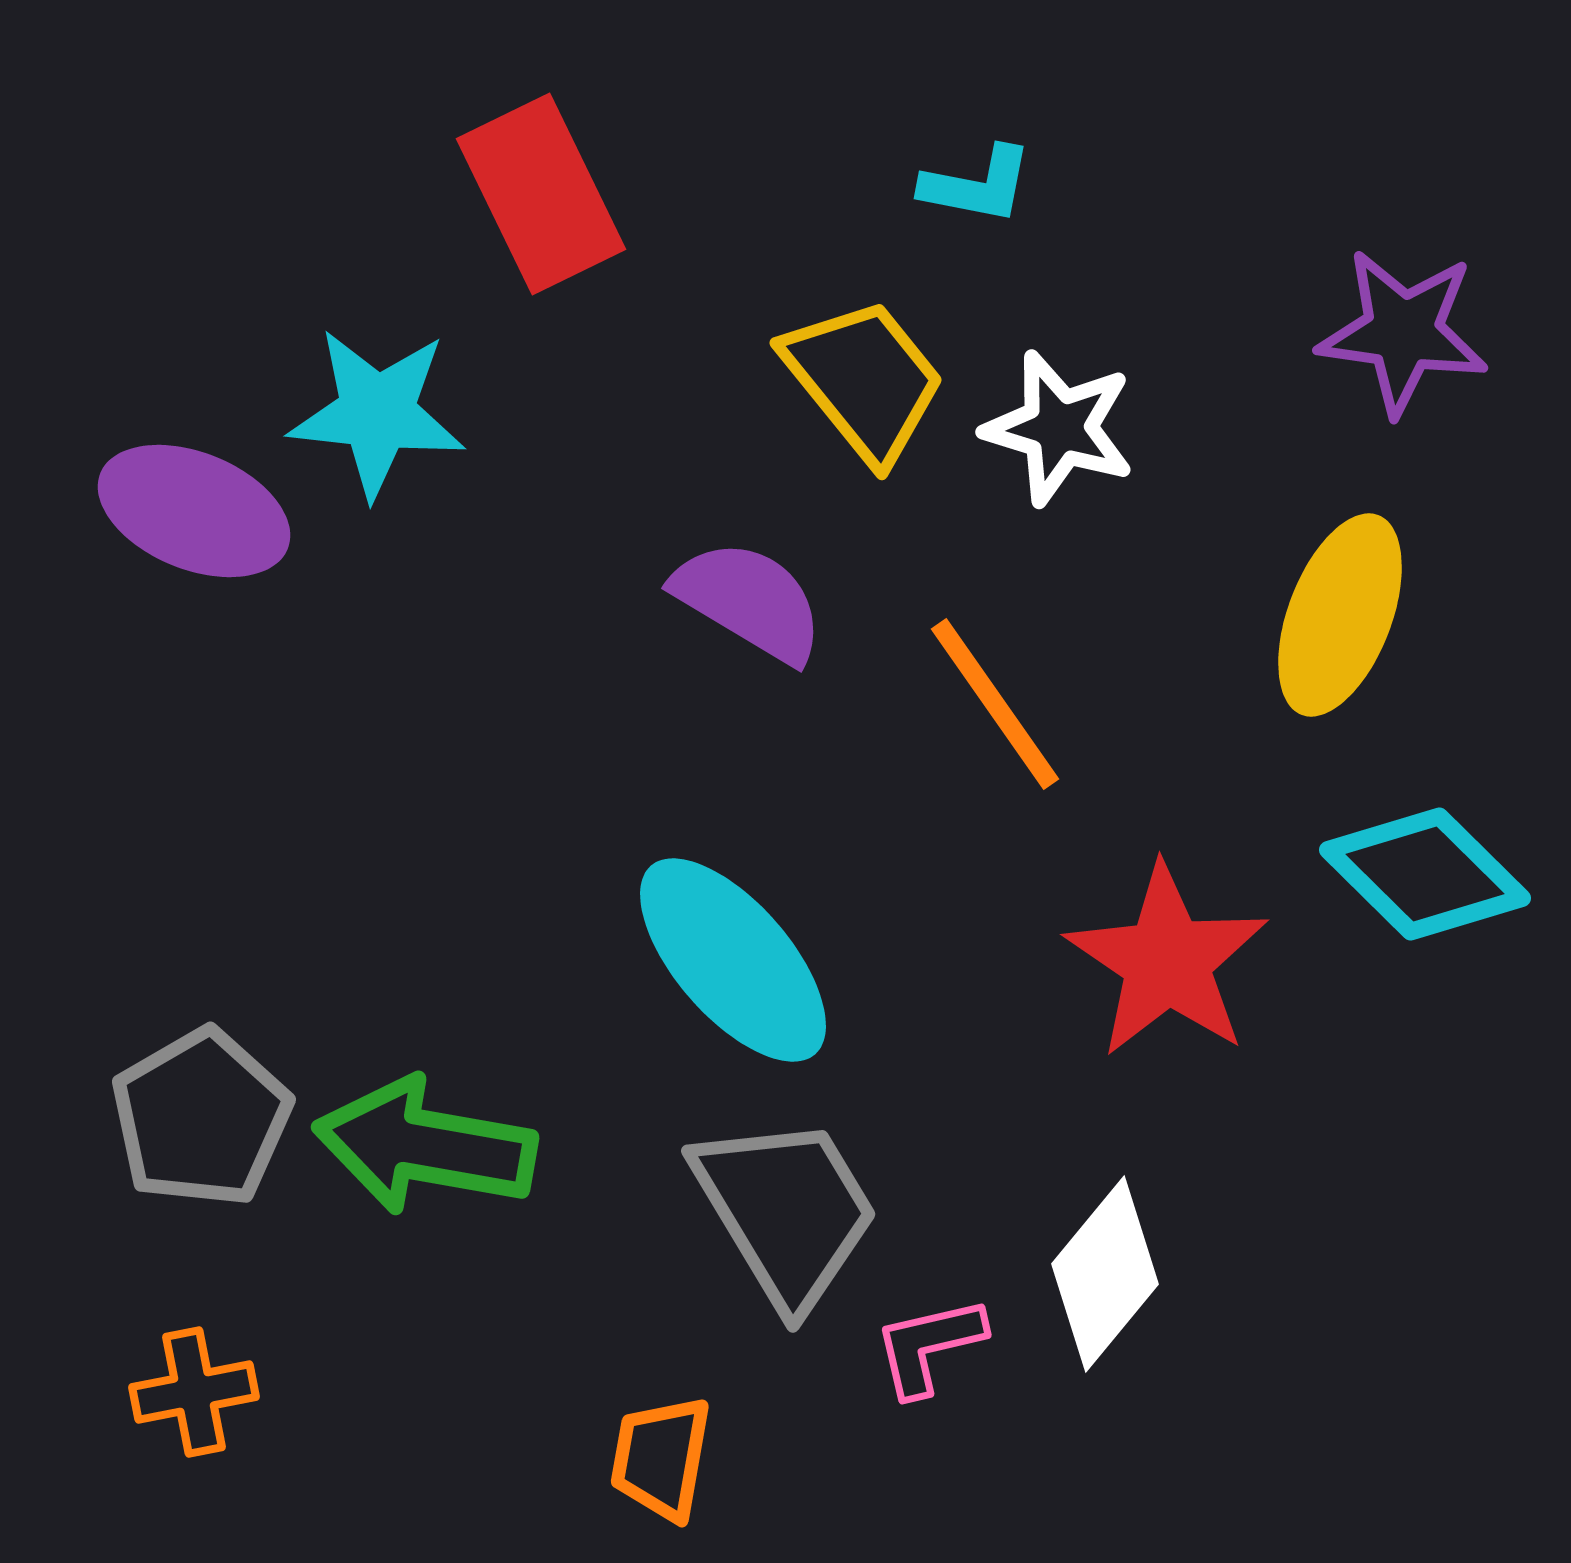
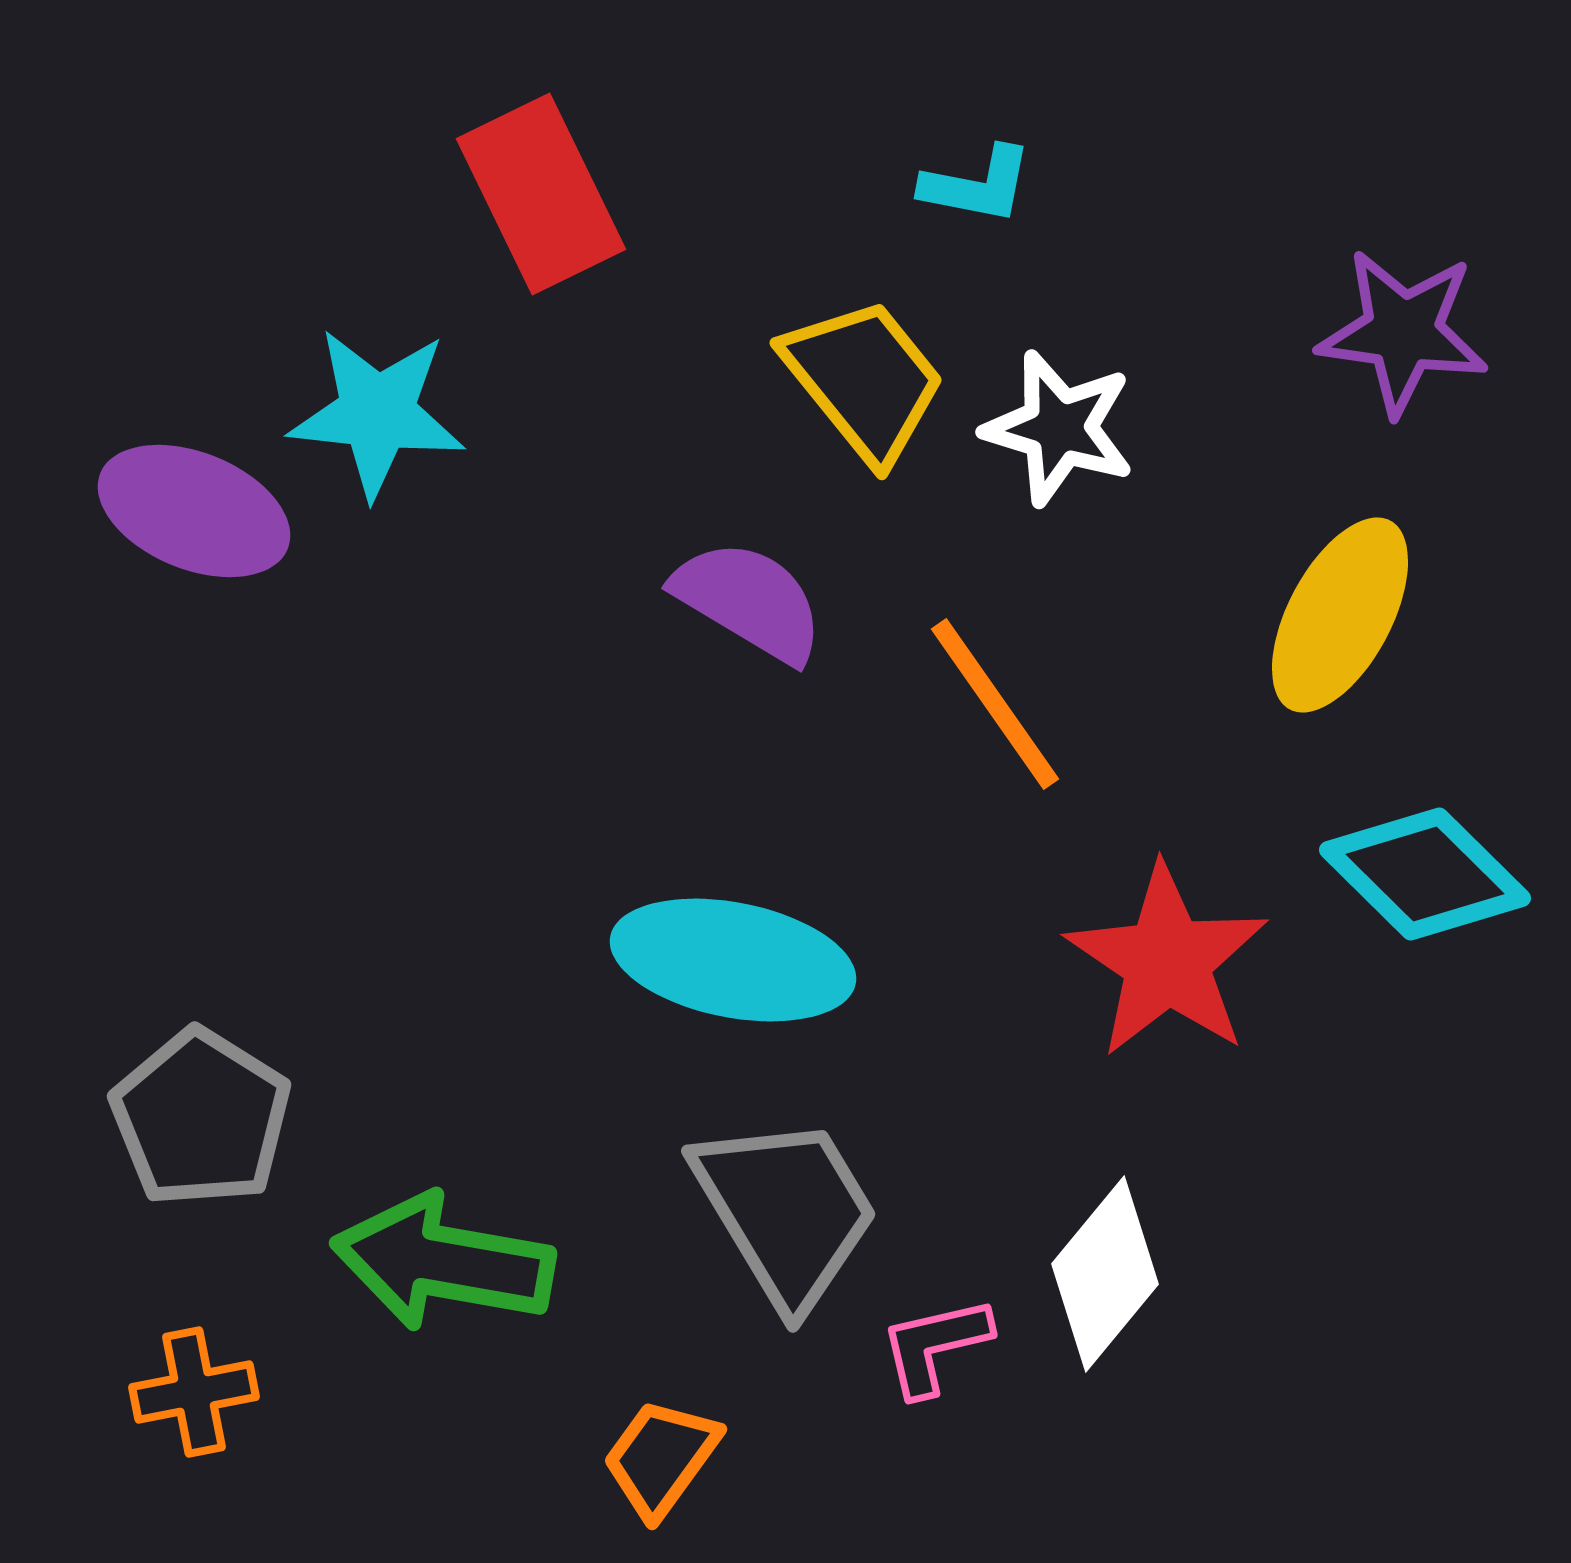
yellow ellipse: rotated 7 degrees clockwise
cyan ellipse: rotated 38 degrees counterclockwise
gray pentagon: rotated 10 degrees counterclockwise
green arrow: moved 18 px right, 116 px down
pink L-shape: moved 6 px right
orange trapezoid: rotated 26 degrees clockwise
